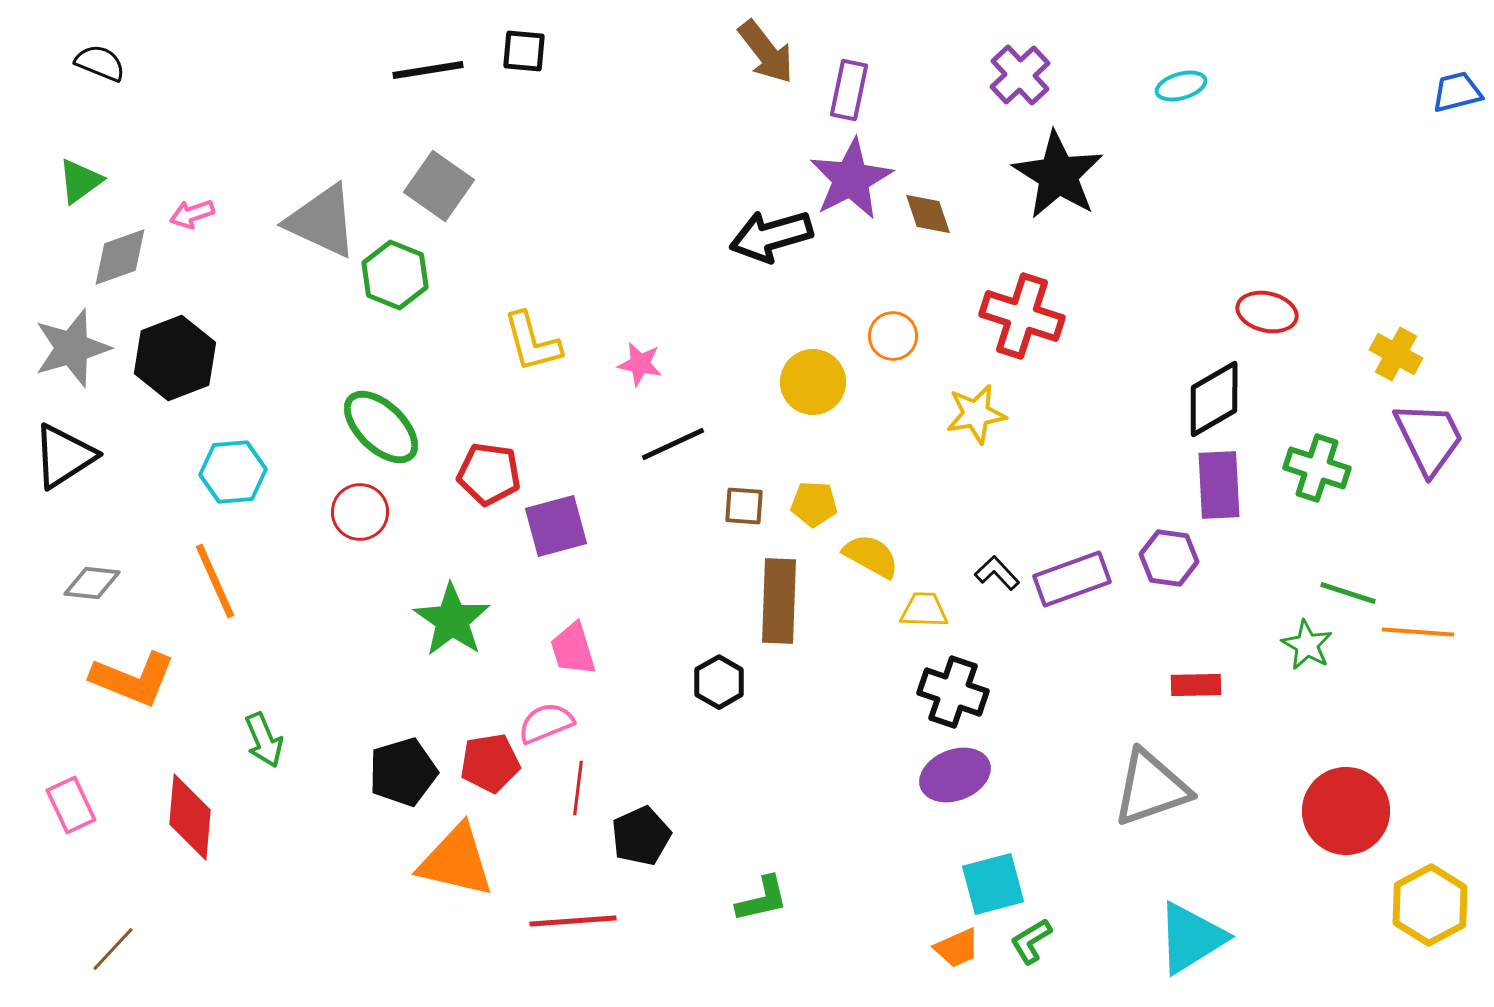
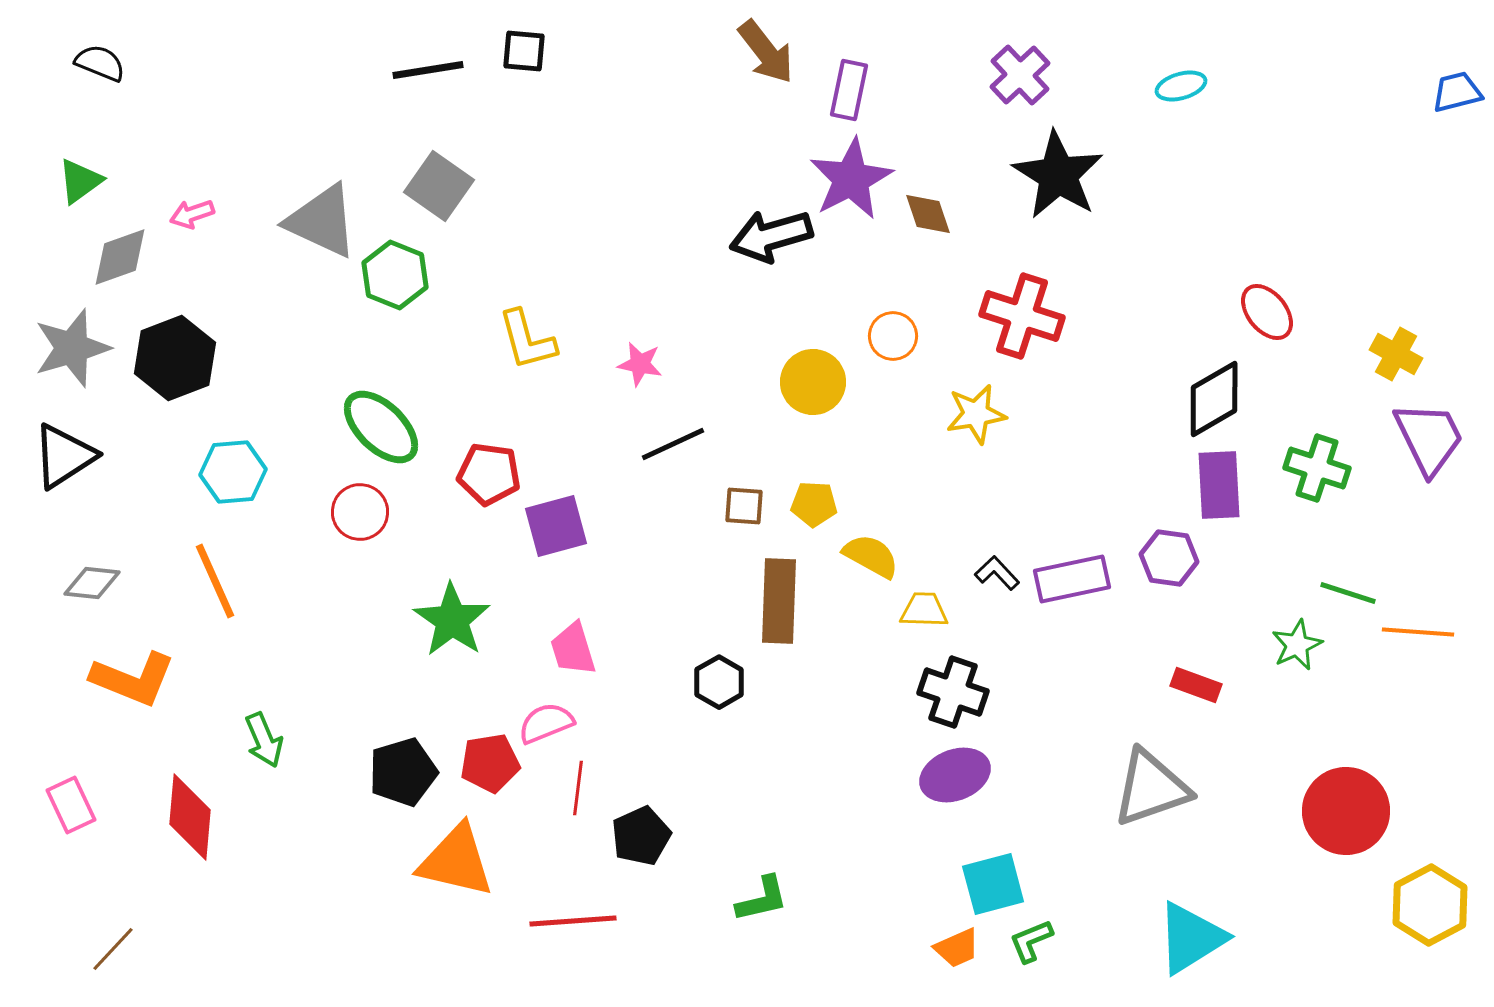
red ellipse at (1267, 312): rotated 38 degrees clockwise
yellow L-shape at (532, 342): moved 5 px left, 2 px up
purple rectangle at (1072, 579): rotated 8 degrees clockwise
green star at (1307, 645): moved 10 px left; rotated 18 degrees clockwise
red rectangle at (1196, 685): rotated 21 degrees clockwise
green L-shape at (1031, 941): rotated 9 degrees clockwise
